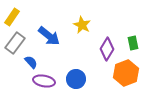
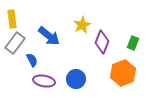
yellow rectangle: moved 2 px down; rotated 42 degrees counterclockwise
yellow star: rotated 18 degrees clockwise
green rectangle: rotated 32 degrees clockwise
purple diamond: moved 5 px left, 7 px up; rotated 10 degrees counterclockwise
blue semicircle: moved 1 px right, 2 px up; rotated 16 degrees clockwise
orange hexagon: moved 3 px left
